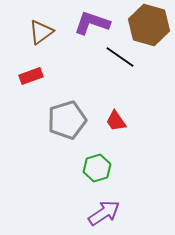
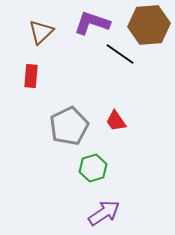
brown hexagon: rotated 21 degrees counterclockwise
brown triangle: rotated 8 degrees counterclockwise
black line: moved 3 px up
red rectangle: rotated 65 degrees counterclockwise
gray pentagon: moved 2 px right, 6 px down; rotated 9 degrees counterclockwise
green hexagon: moved 4 px left
